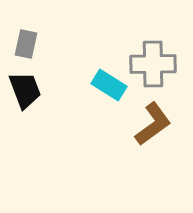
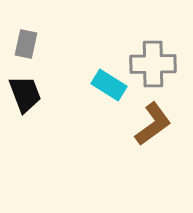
black trapezoid: moved 4 px down
